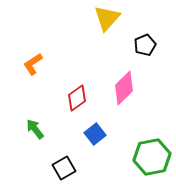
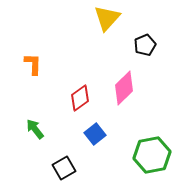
orange L-shape: rotated 125 degrees clockwise
red diamond: moved 3 px right
green hexagon: moved 2 px up
